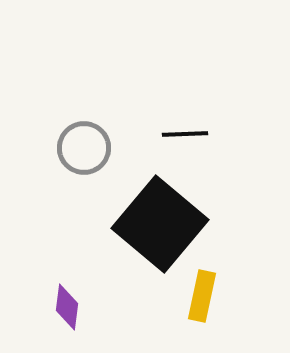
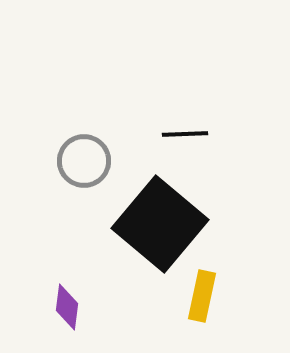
gray circle: moved 13 px down
